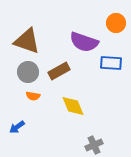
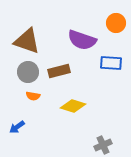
purple semicircle: moved 2 px left, 2 px up
brown rectangle: rotated 15 degrees clockwise
yellow diamond: rotated 50 degrees counterclockwise
gray cross: moved 9 px right
